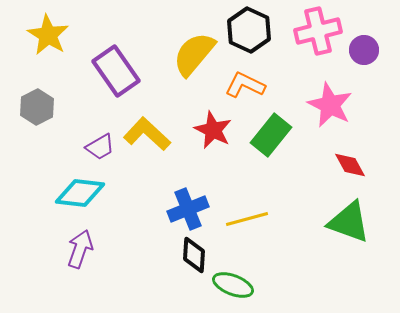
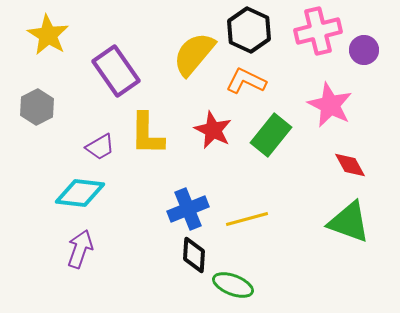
orange L-shape: moved 1 px right, 4 px up
yellow L-shape: rotated 132 degrees counterclockwise
